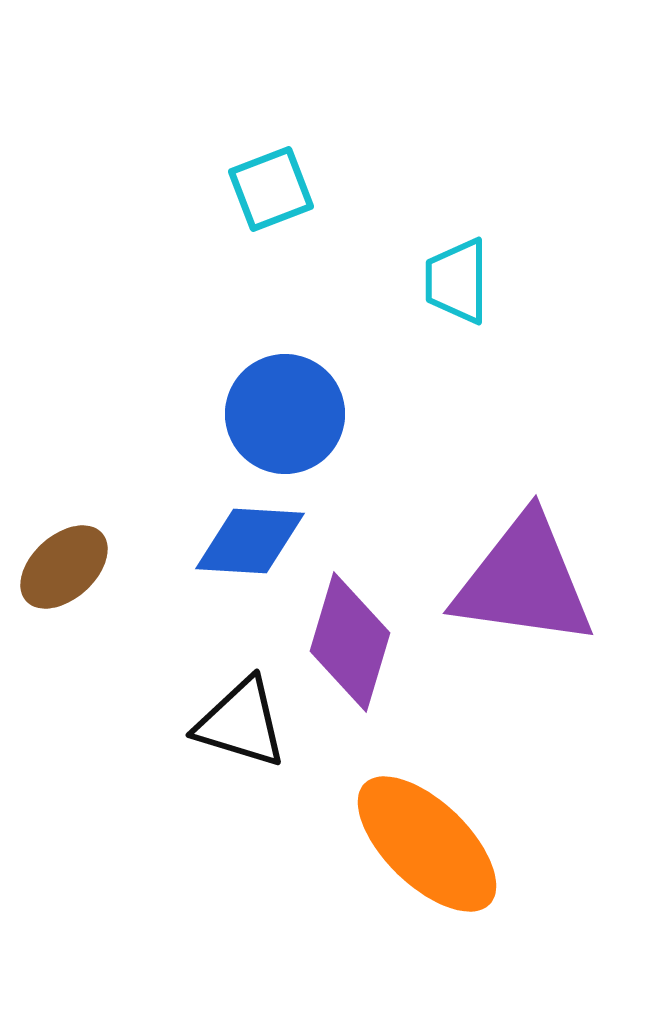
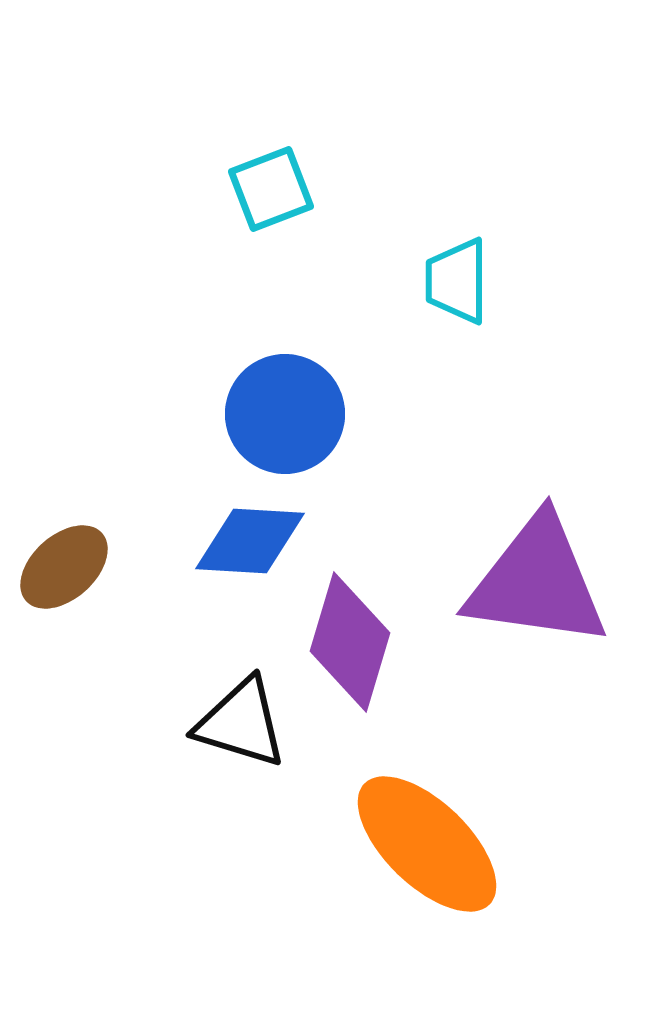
purple triangle: moved 13 px right, 1 px down
